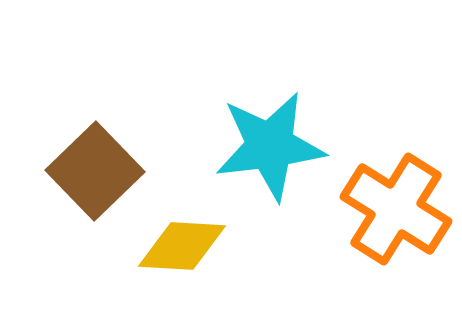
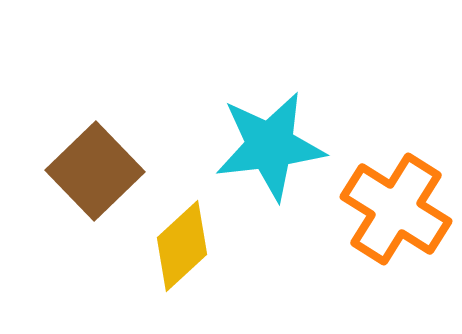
yellow diamond: rotated 46 degrees counterclockwise
